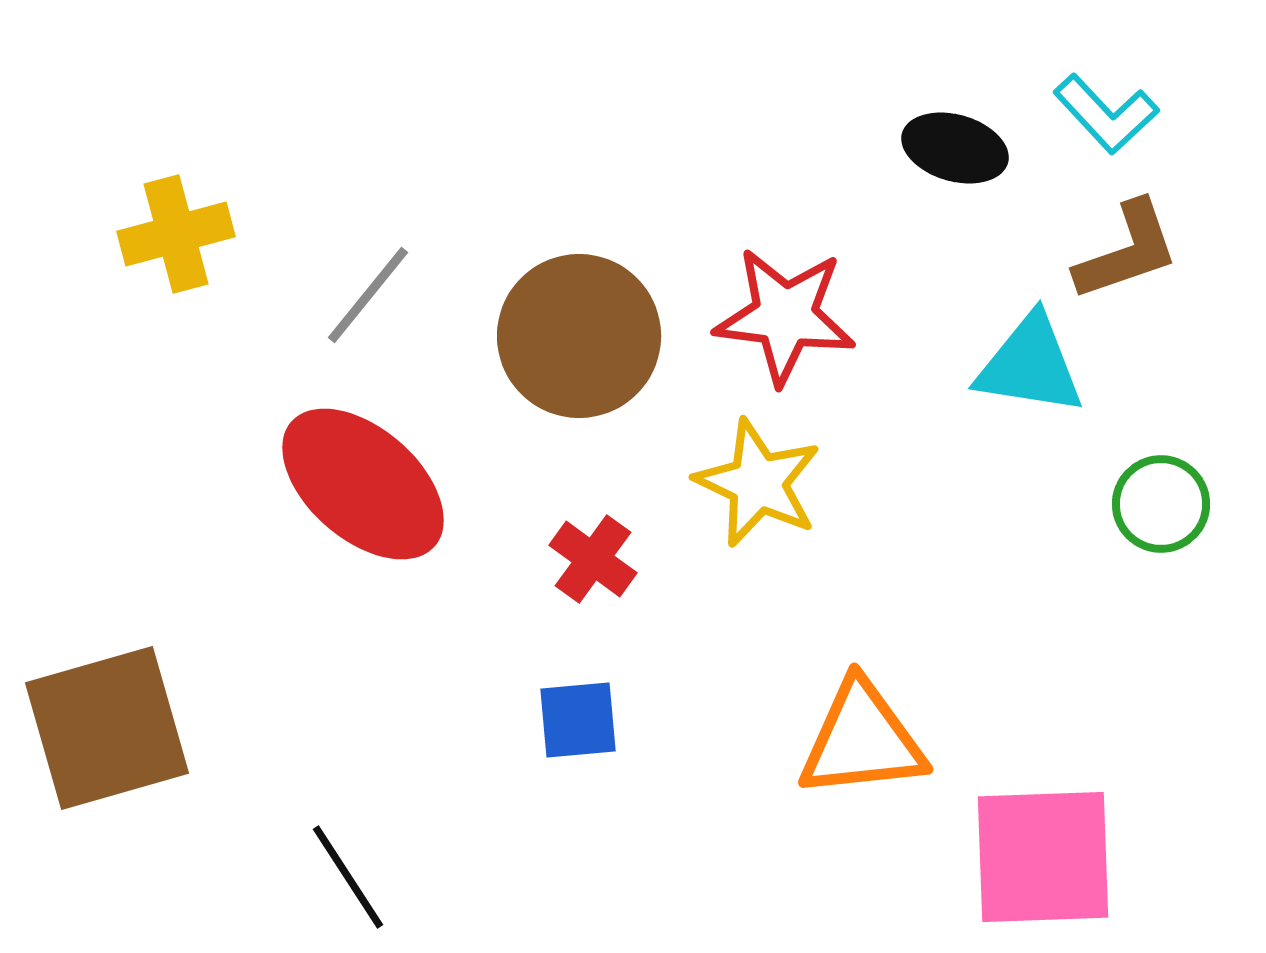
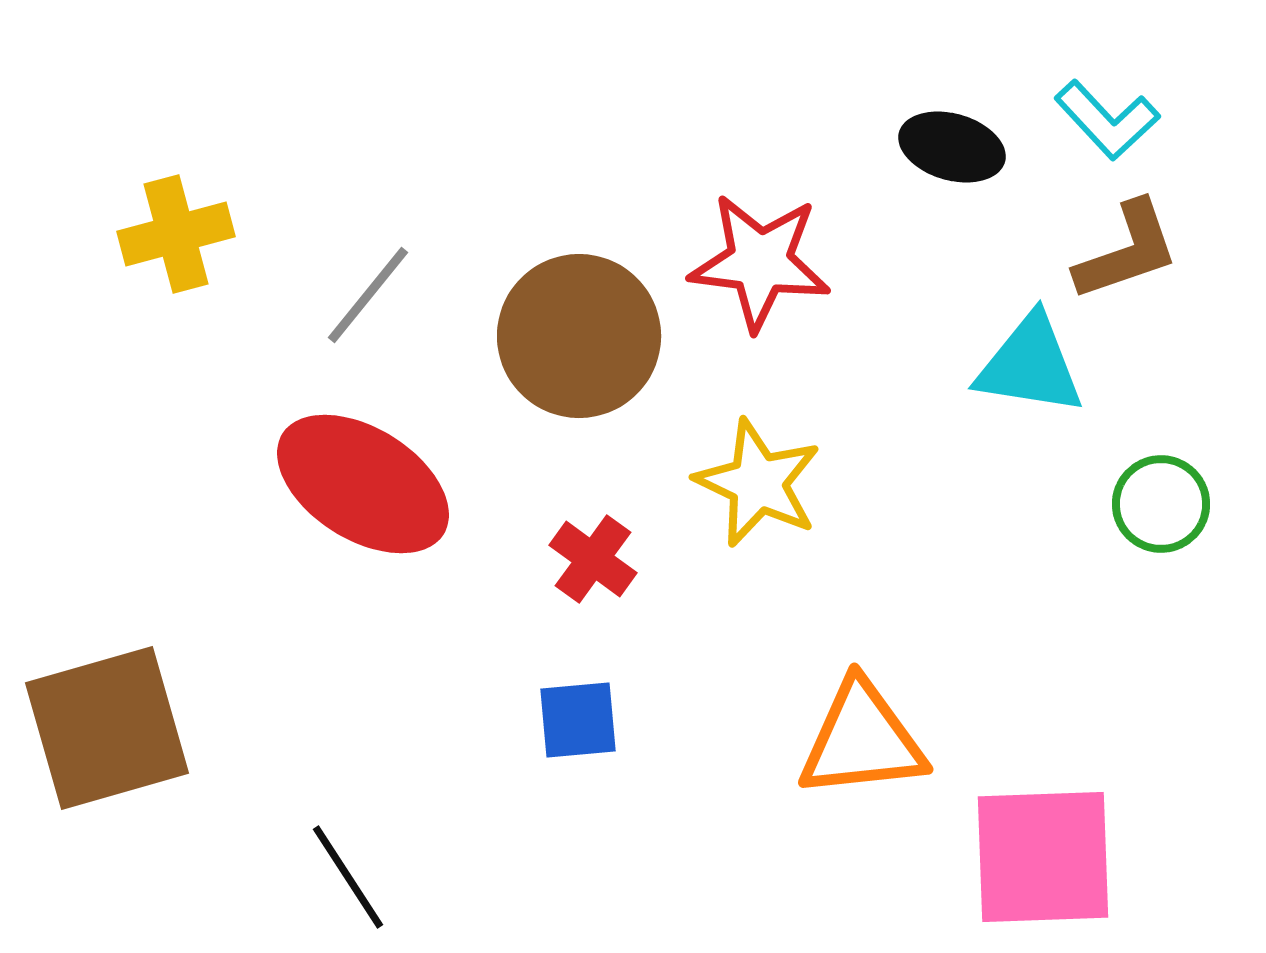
cyan L-shape: moved 1 px right, 6 px down
black ellipse: moved 3 px left, 1 px up
red star: moved 25 px left, 54 px up
red ellipse: rotated 9 degrees counterclockwise
